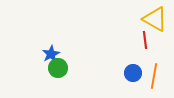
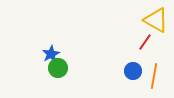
yellow triangle: moved 1 px right, 1 px down
red line: moved 2 px down; rotated 42 degrees clockwise
blue circle: moved 2 px up
